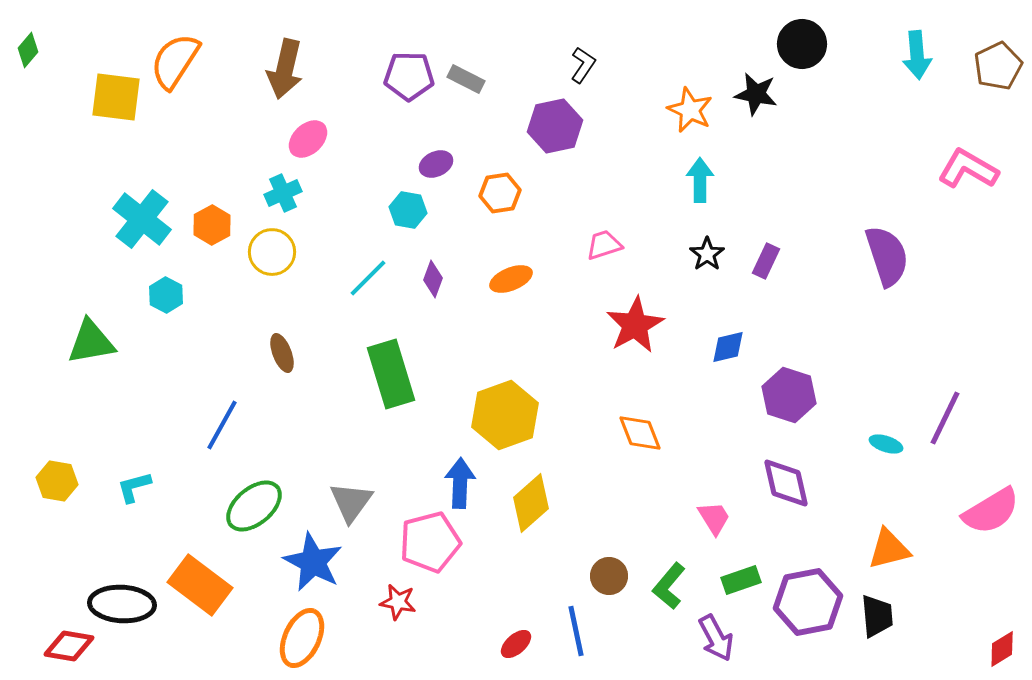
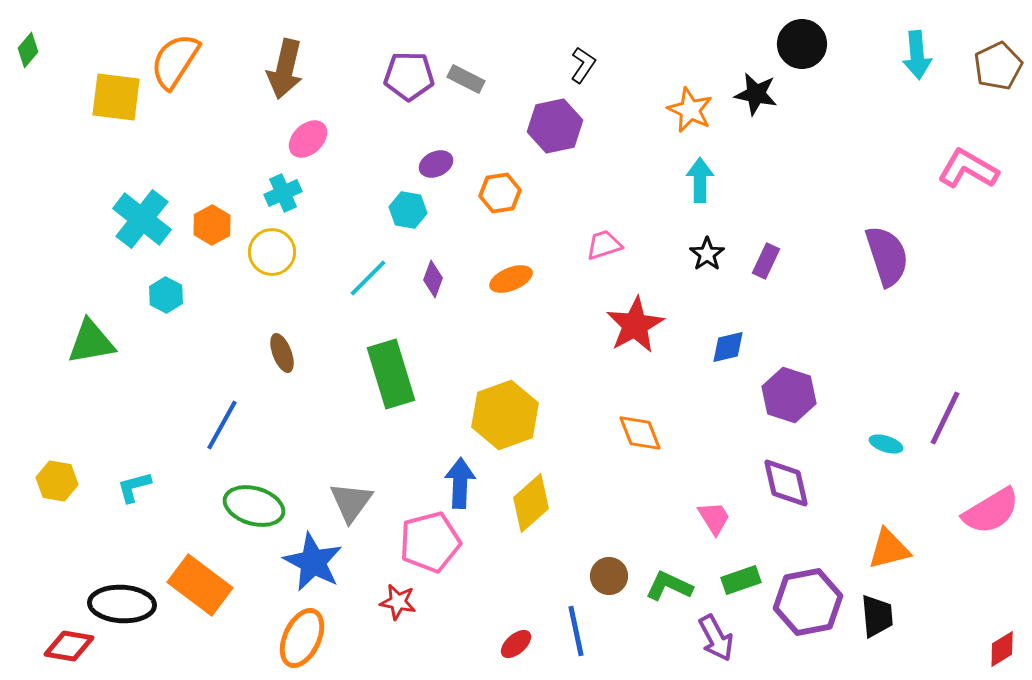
green ellipse at (254, 506): rotated 56 degrees clockwise
green L-shape at (669, 586): rotated 75 degrees clockwise
